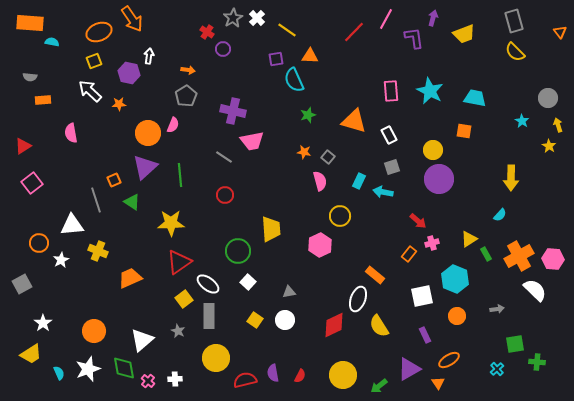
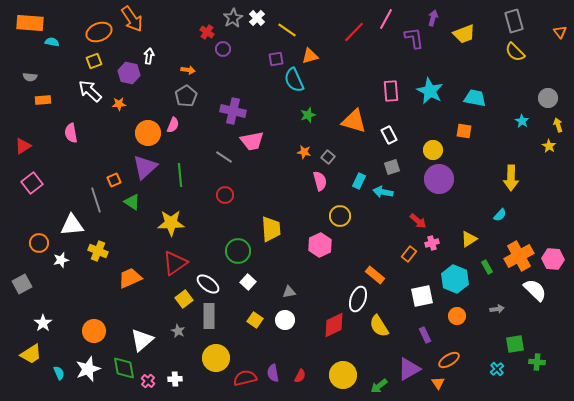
orange triangle at (310, 56): rotated 18 degrees counterclockwise
green rectangle at (486, 254): moved 1 px right, 13 px down
white star at (61, 260): rotated 14 degrees clockwise
red triangle at (179, 262): moved 4 px left, 1 px down
red semicircle at (245, 380): moved 2 px up
